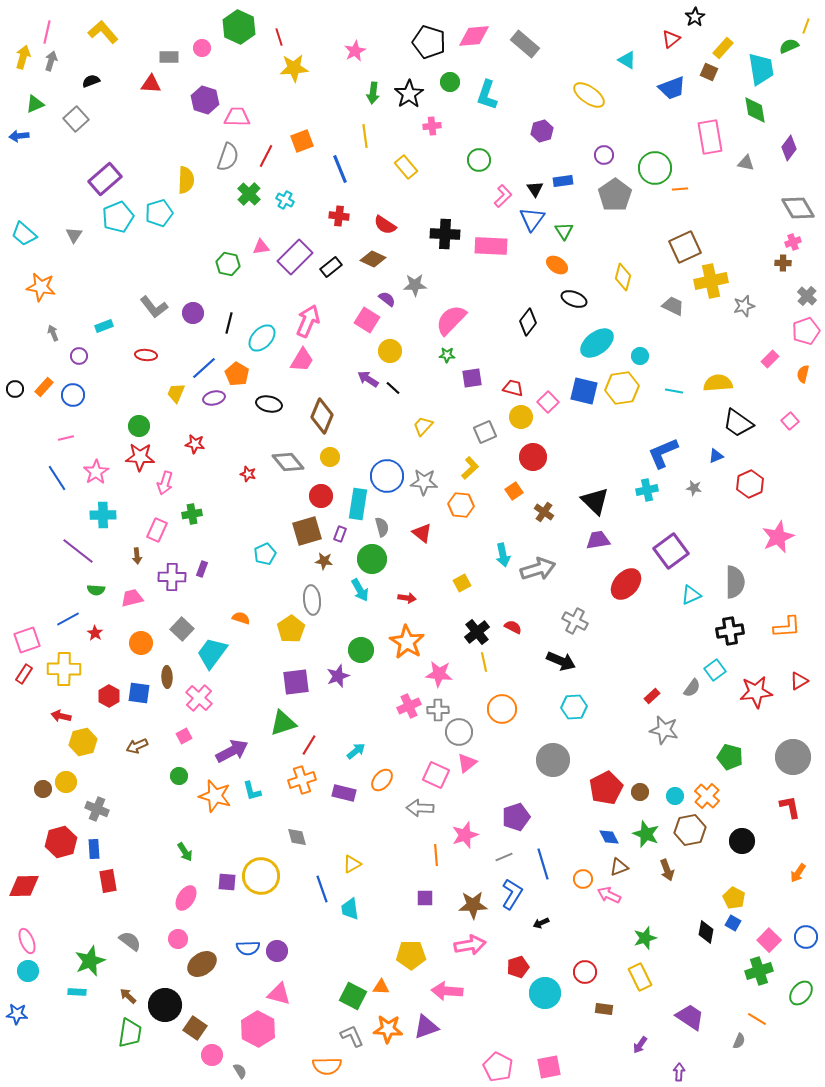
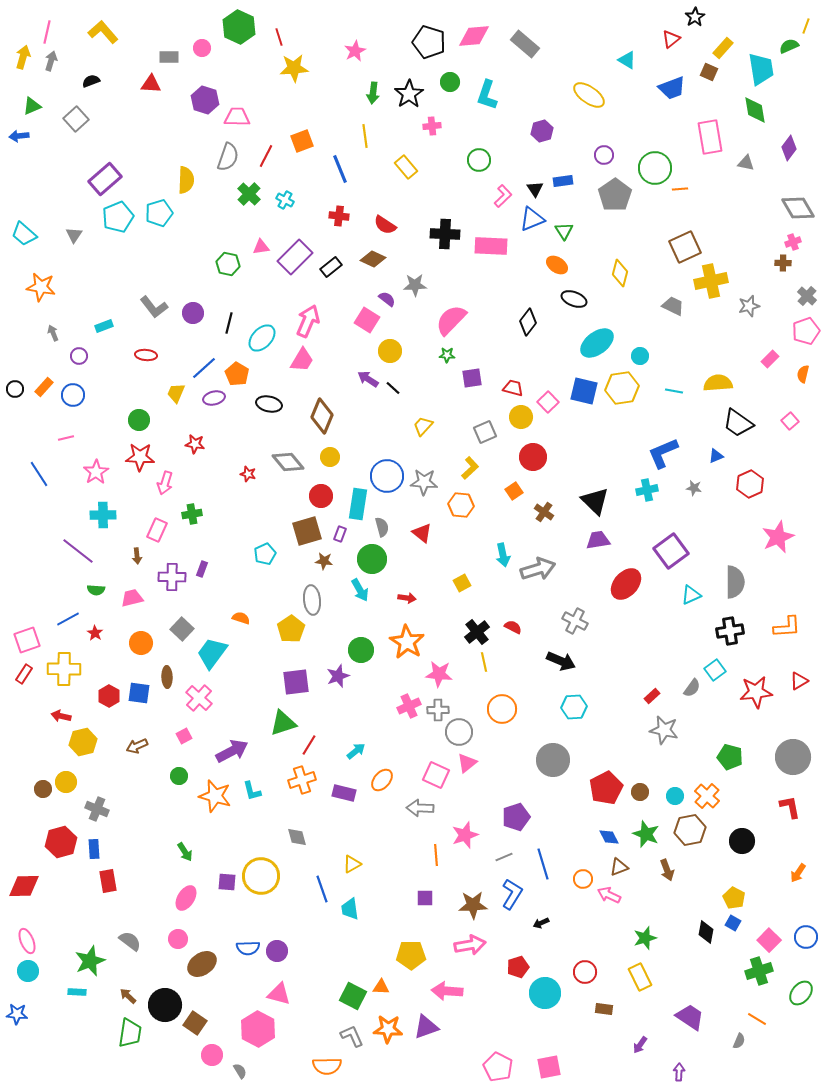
green triangle at (35, 104): moved 3 px left, 2 px down
blue triangle at (532, 219): rotated 32 degrees clockwise
yellow diamond at (623, 277): moved 3 px left, 4 px up
gray star at (744, 306): moved 5 px right
green circle at (139, 426): moved 6 px up
blue line at (57, 478): moved 18 px left, 4 px up
brown square at (195, 1028): moved 5 px up
